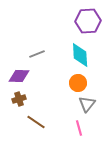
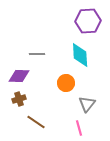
gray line: rotated 21 degrees clockwise
orange circle: moved 12 px left
